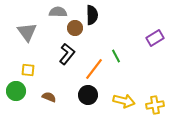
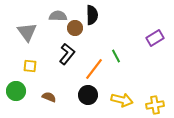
gray semicircle: moved 4 px down
yellow square: moved 2 px right, 4 px up
yellow arrow: moved 2 px left, 1 px up
